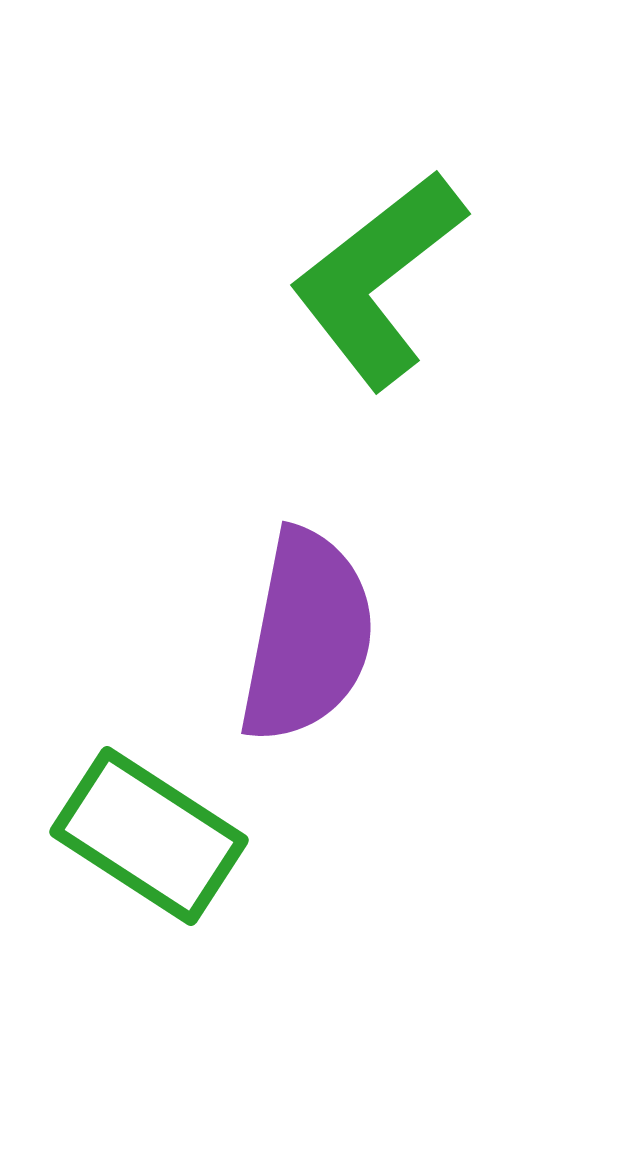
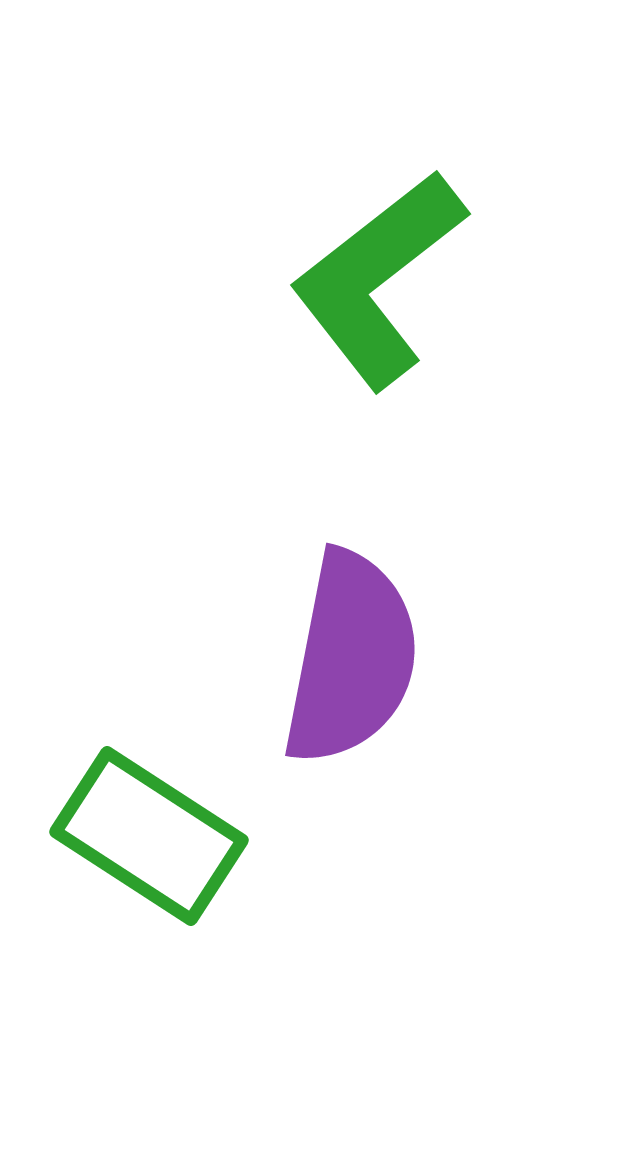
purple semicircle: moved 44 px right, 22 px down
